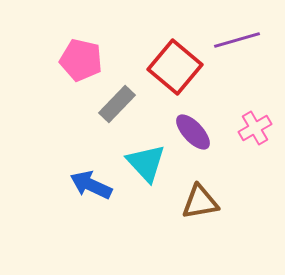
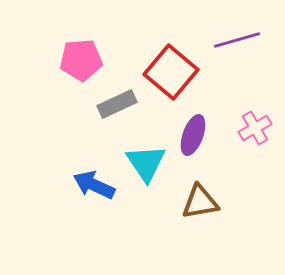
pink pentagon: rotated 18 degrees counterclockwise
red square: moved 4 px left, 5 px down
gray rectangle: rotated 21 degrees clockwise
purple ellipse: moved 3 px down; rotated 63 degrees clockwise
cyan triangle: rotated 9 degrees clockwise
blue arrow: moved 3 px right
